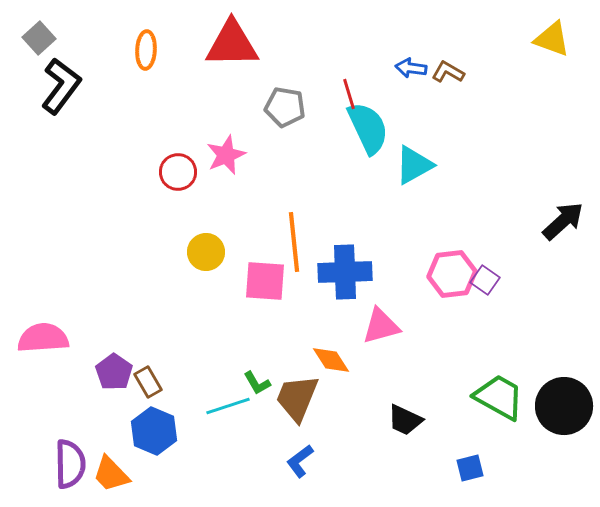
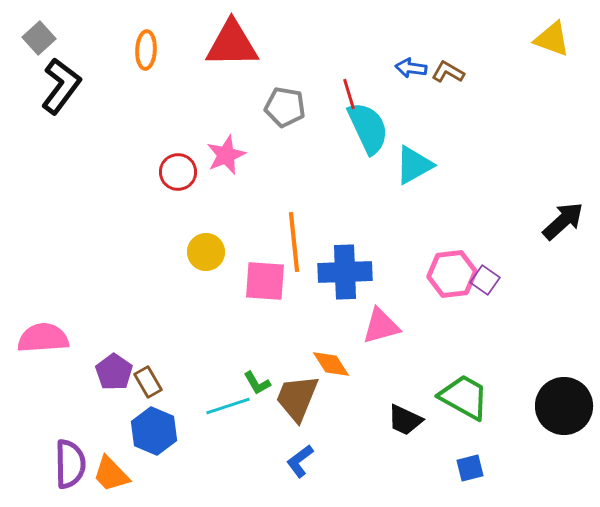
orange diamond: moved 4 px down
green trapezoid: moved 35 px left
